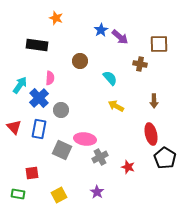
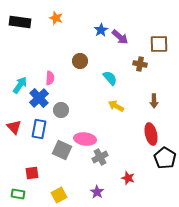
black rectangle: moved 17 px left, 23 px up
red star: moved 11 px down
